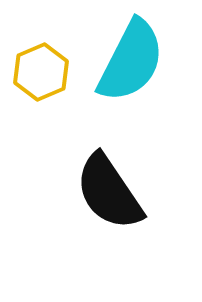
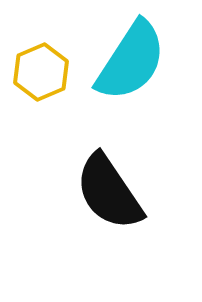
cyan semicircle: rotated 6 degrees clockwise
